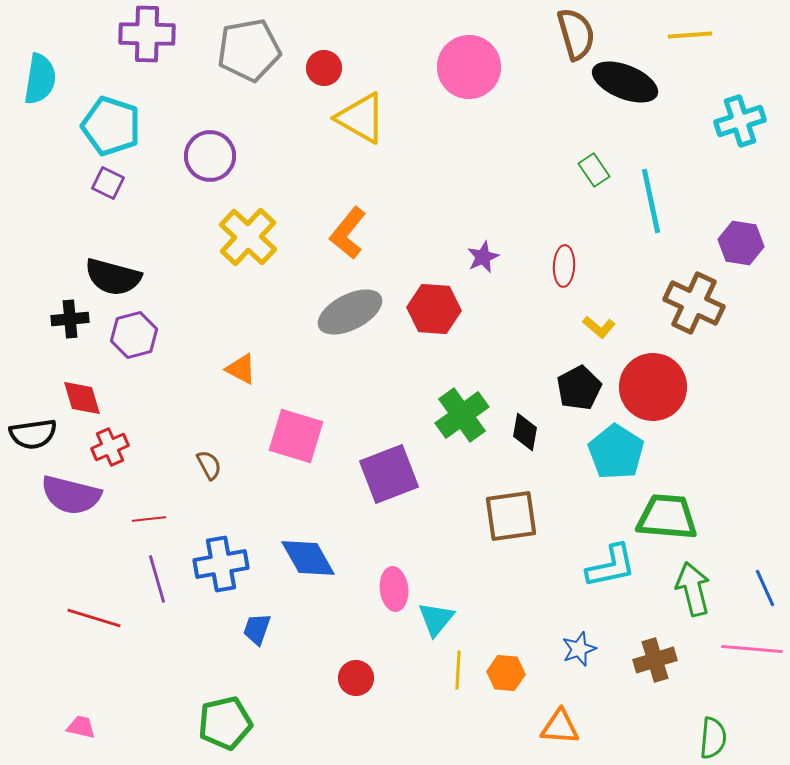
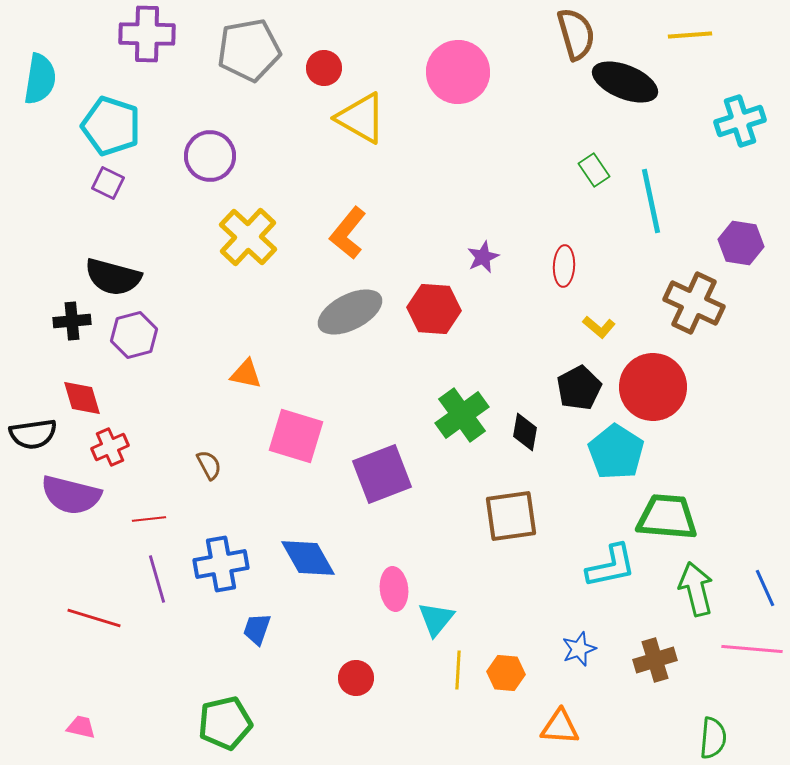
pink circle at (469, 67): moved 11 px left, 5 px down
black cross at (70, 319): moved 2 px right, 2 px down
orange triangle at (241, 369): moved 5 px right, 5 px down; rotated 16 degrees counterclockwise
purple square at (389, 474): moved 7 px left
green arrow at (693, 589): moved 3 px right
